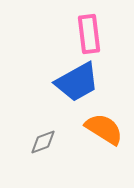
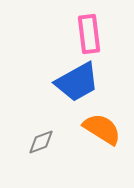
orange semicircle: moved 2 px left
gray diamond: moved 2 px left
